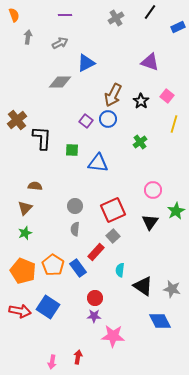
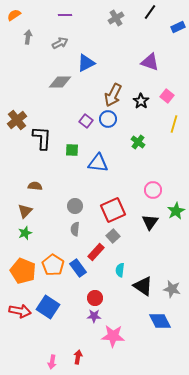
orange semicircle at (14, 15): rotated 104 degrees counterclockwise
green cross at (140, 142): moved 2 px left; rotated 16 degrees counterclockwise
brown triangle at (25, 208): moved 3 px down
